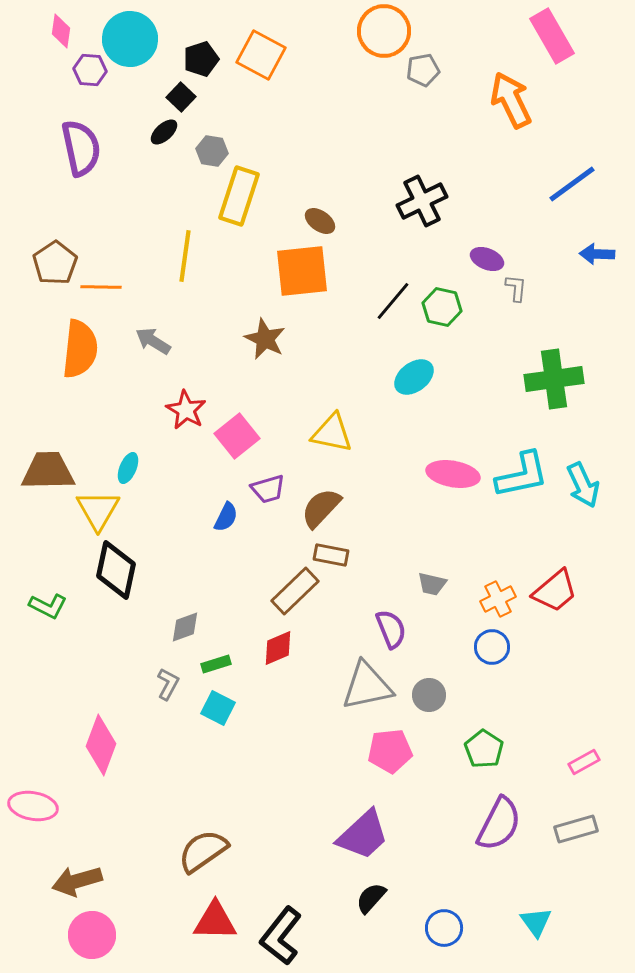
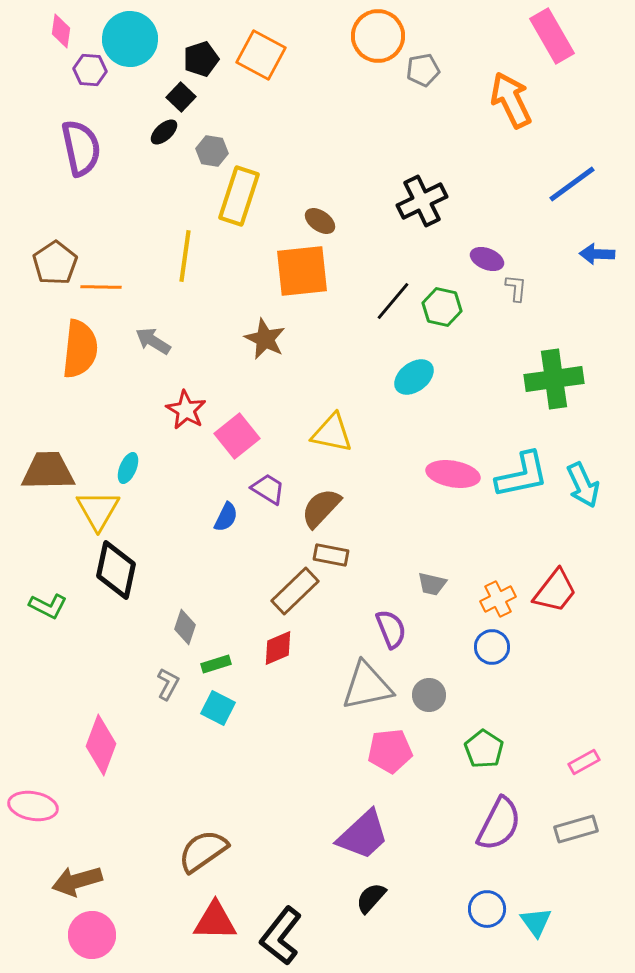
orange circle at (384, 31): moved 6 px left, 5 px down
purple trapezoid at (268, 489): rotated 132 degrees counterclockwise
red trapezoid at (555, 591): rotated 12 degrees counterclockwise
gray diamond at (185, 627): rotated 52 degrees counterclockwise
blue circle at (444, 928): moved 43 px right, 19 px up
